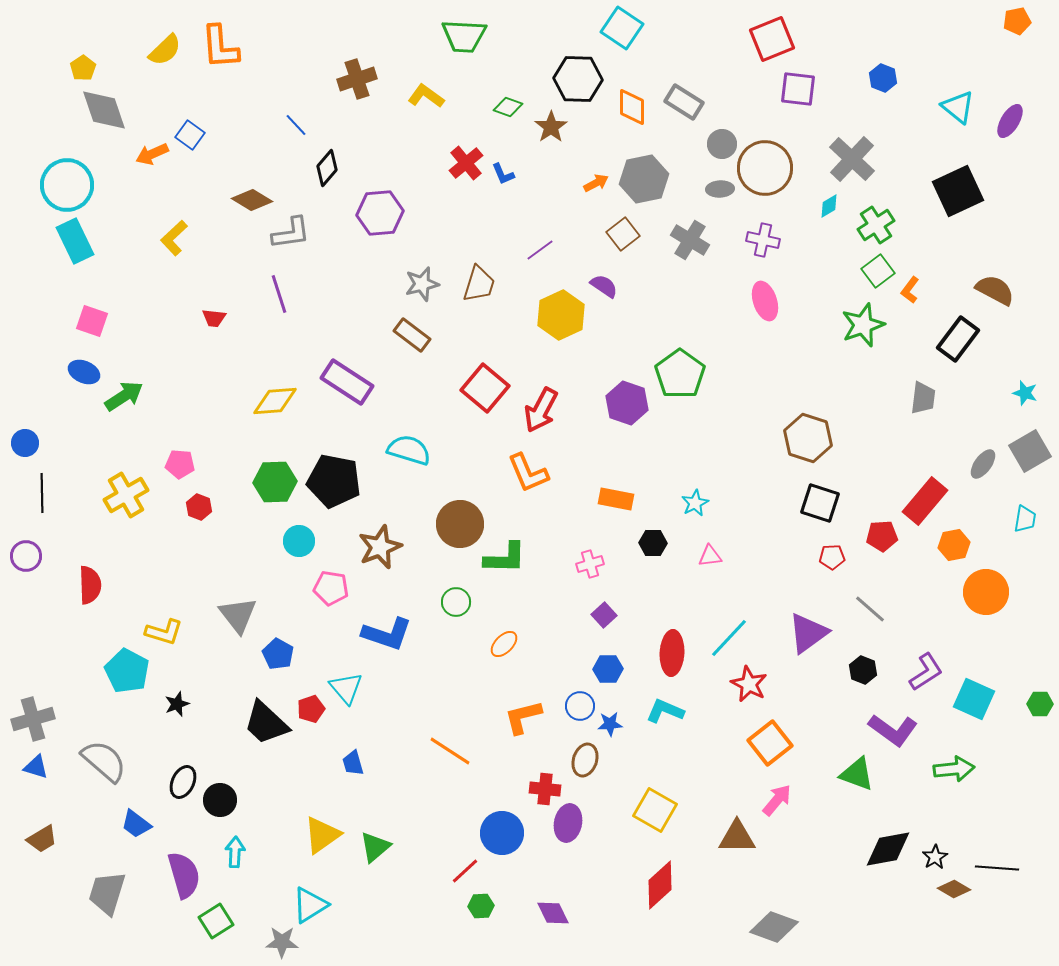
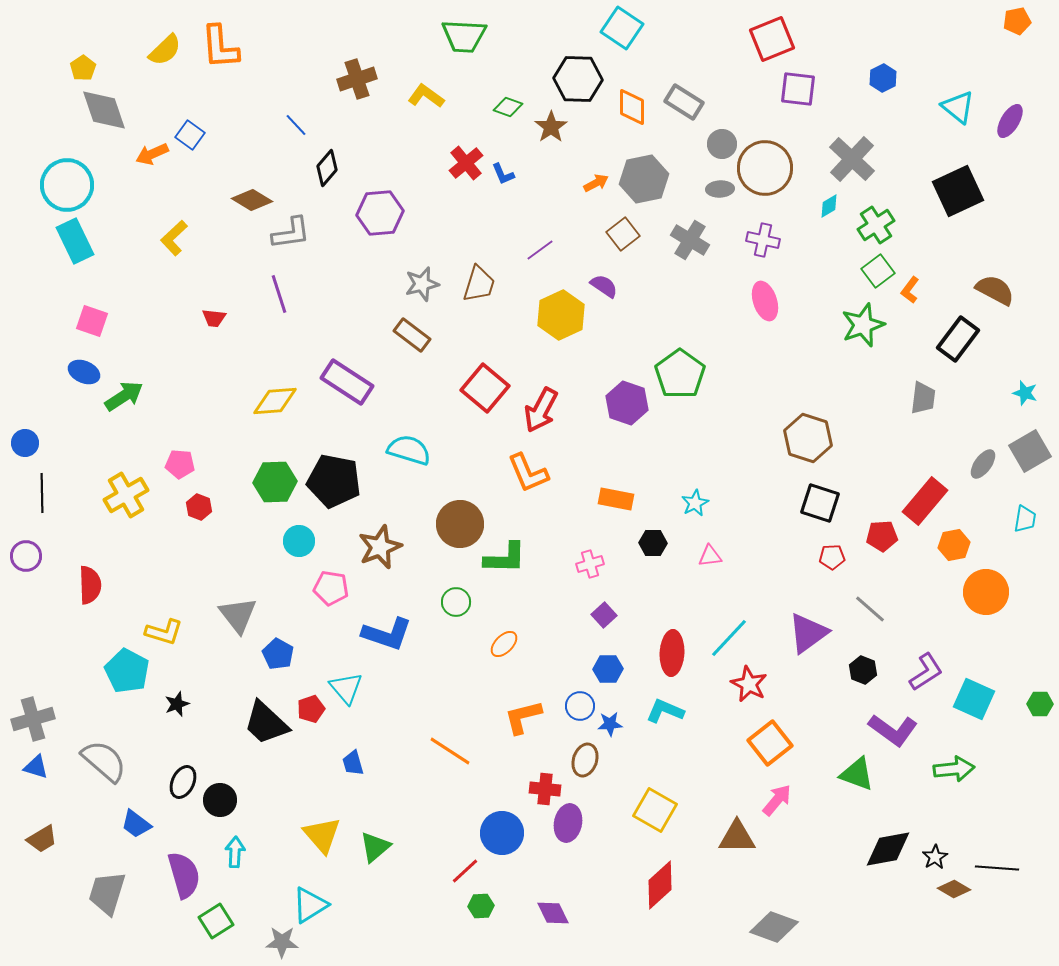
blue hexagon at (883, 78): rotated 12 degrees clockwise
yellow triangle at (322, 835): rotated 36 degrees counterclockwise
